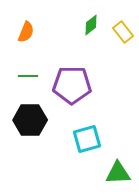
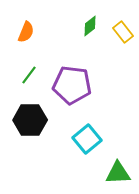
green diamond: moved 1 px left, 1 px down
green line: moved 1 px right, 1 px up; rotated 54 degrees counterclockwise
purple pentagon: rotated 6 degrees clockwise
cyan square: rotated 24 degrees counterclockwise
